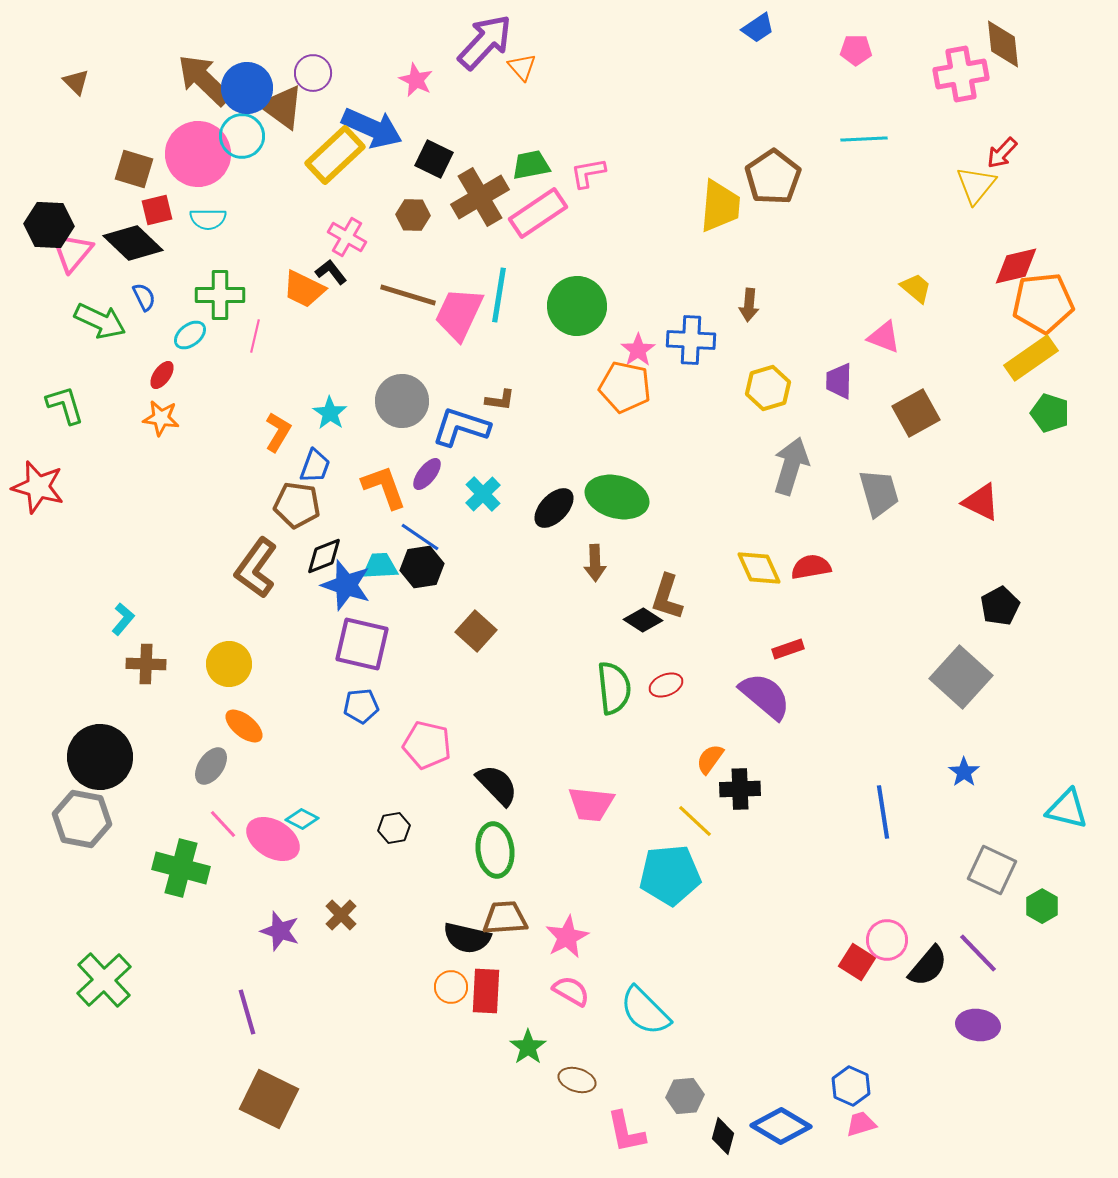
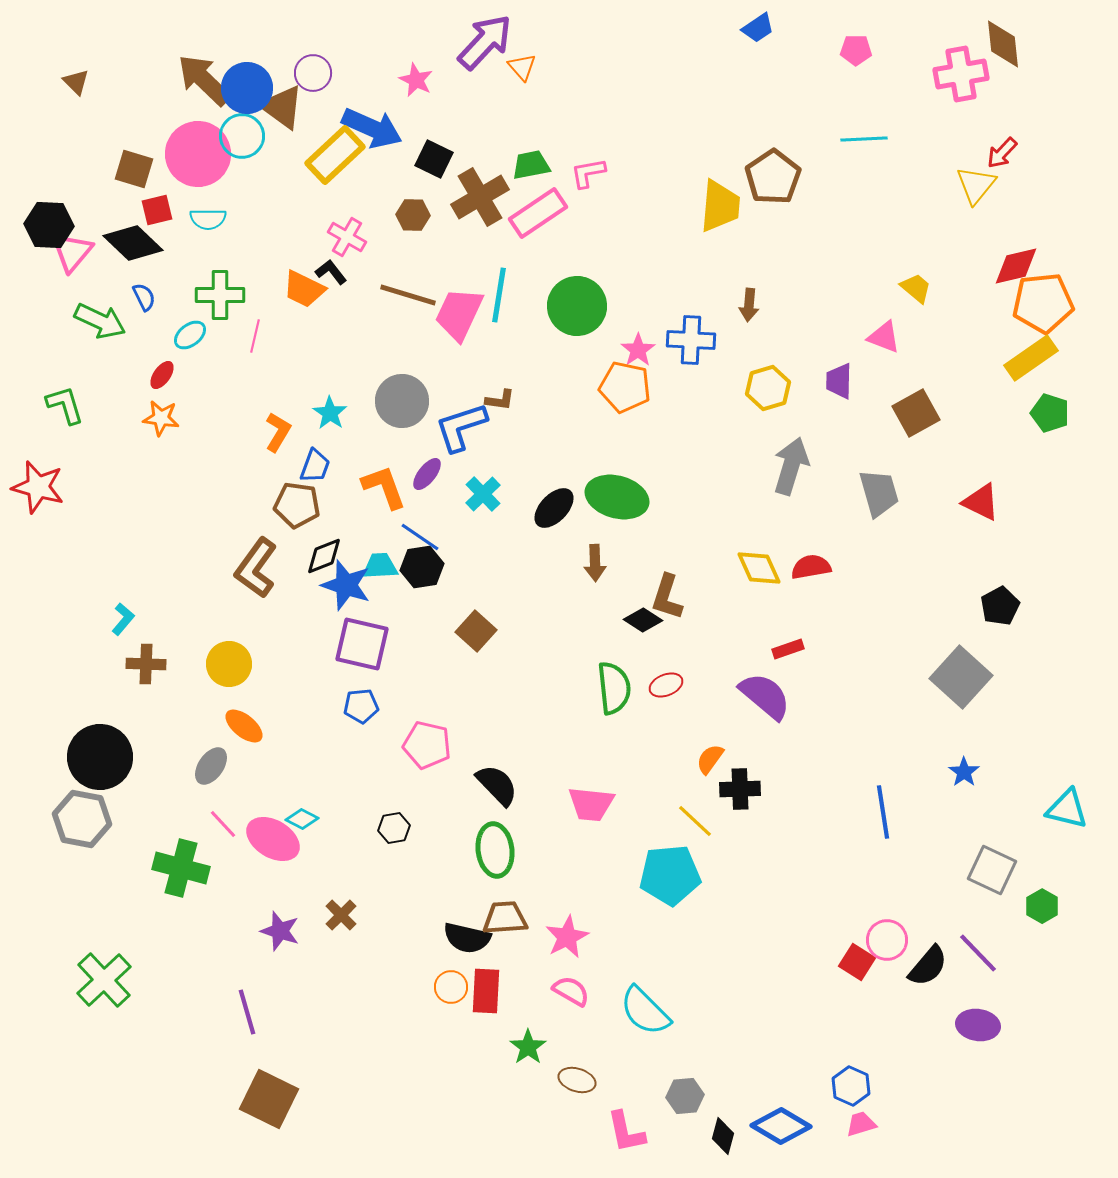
blue L-shape at (461, 427): rotated 36 degrees counterclockwise
